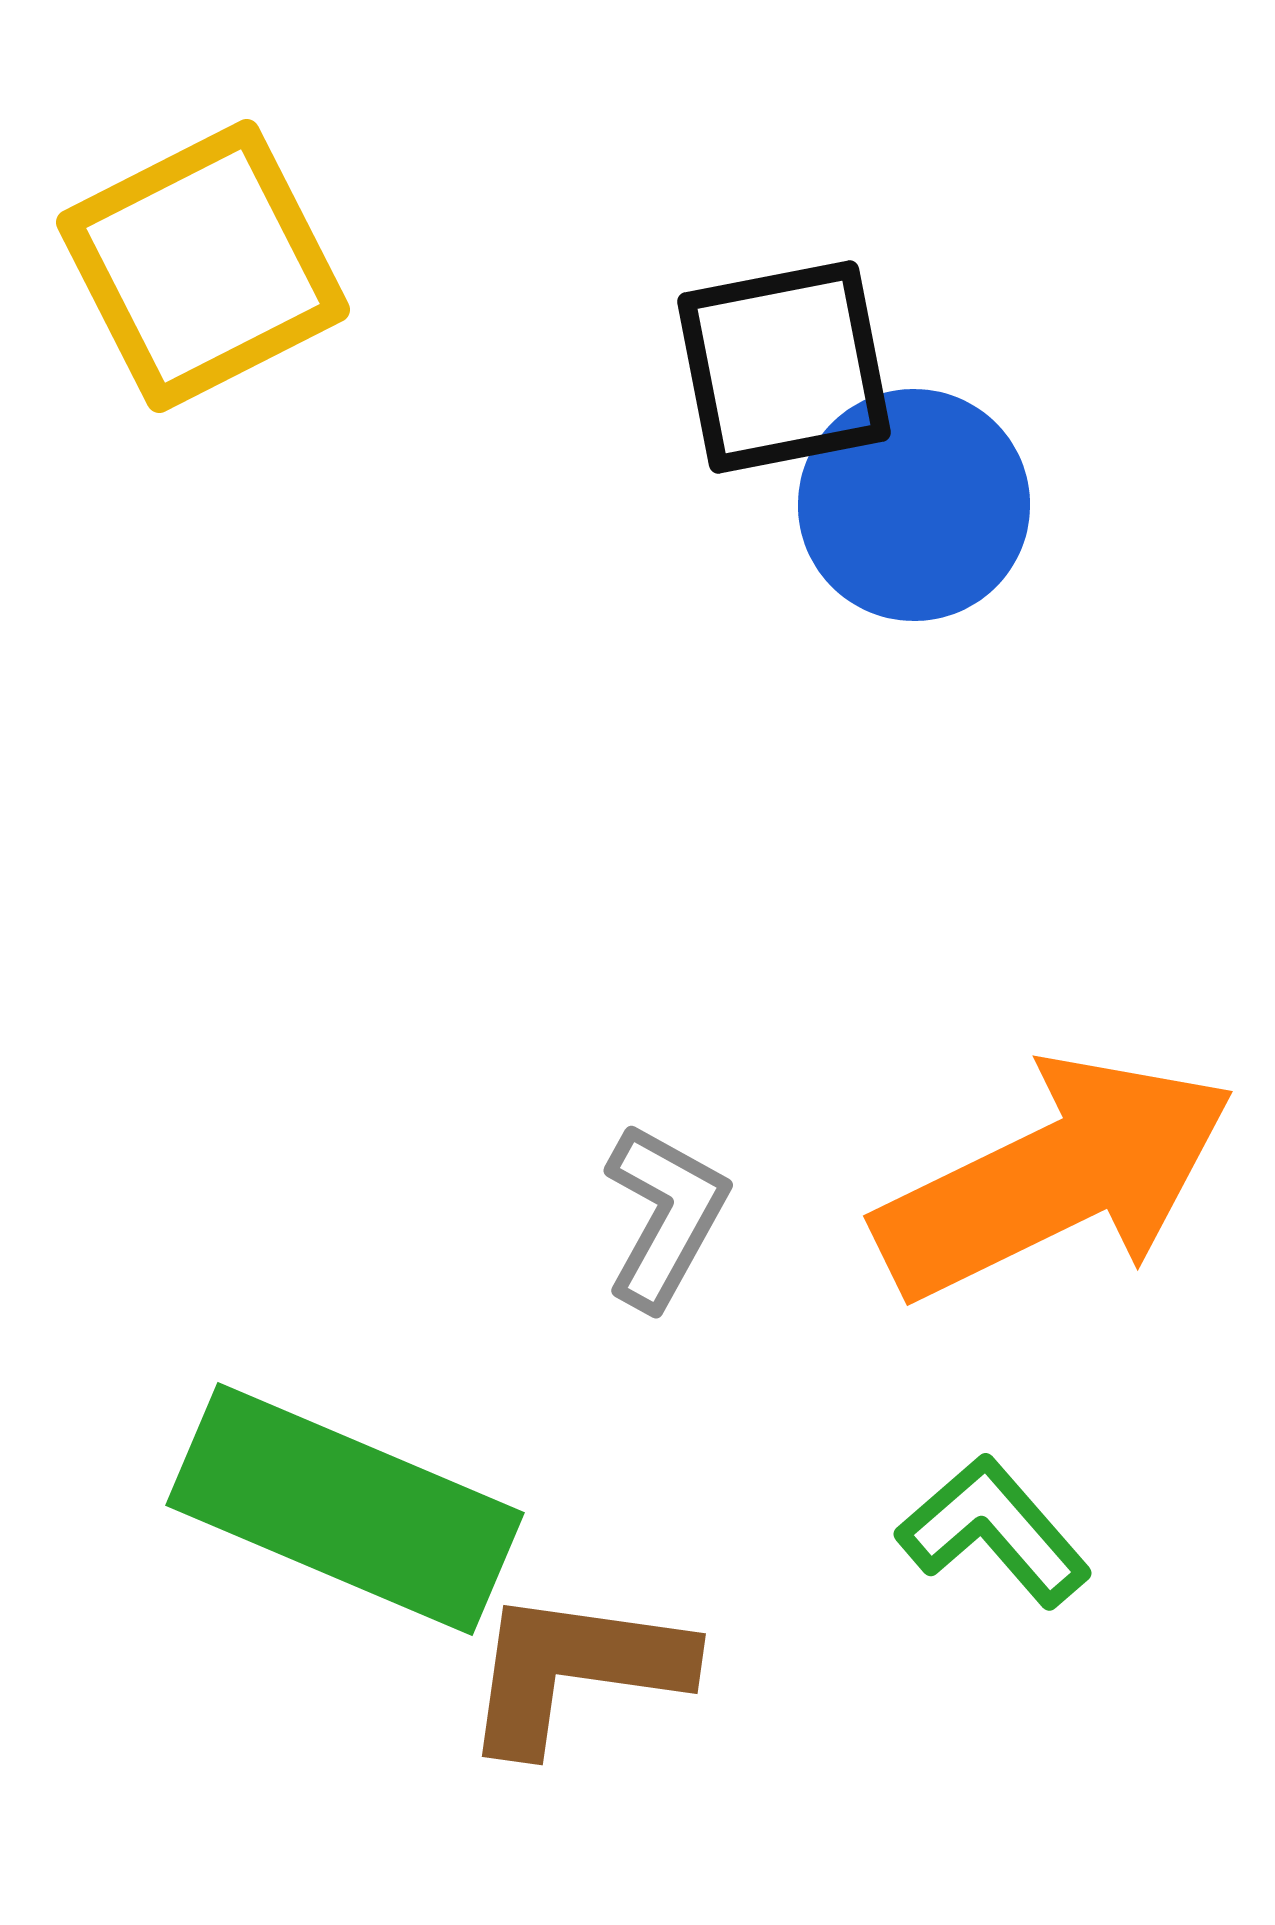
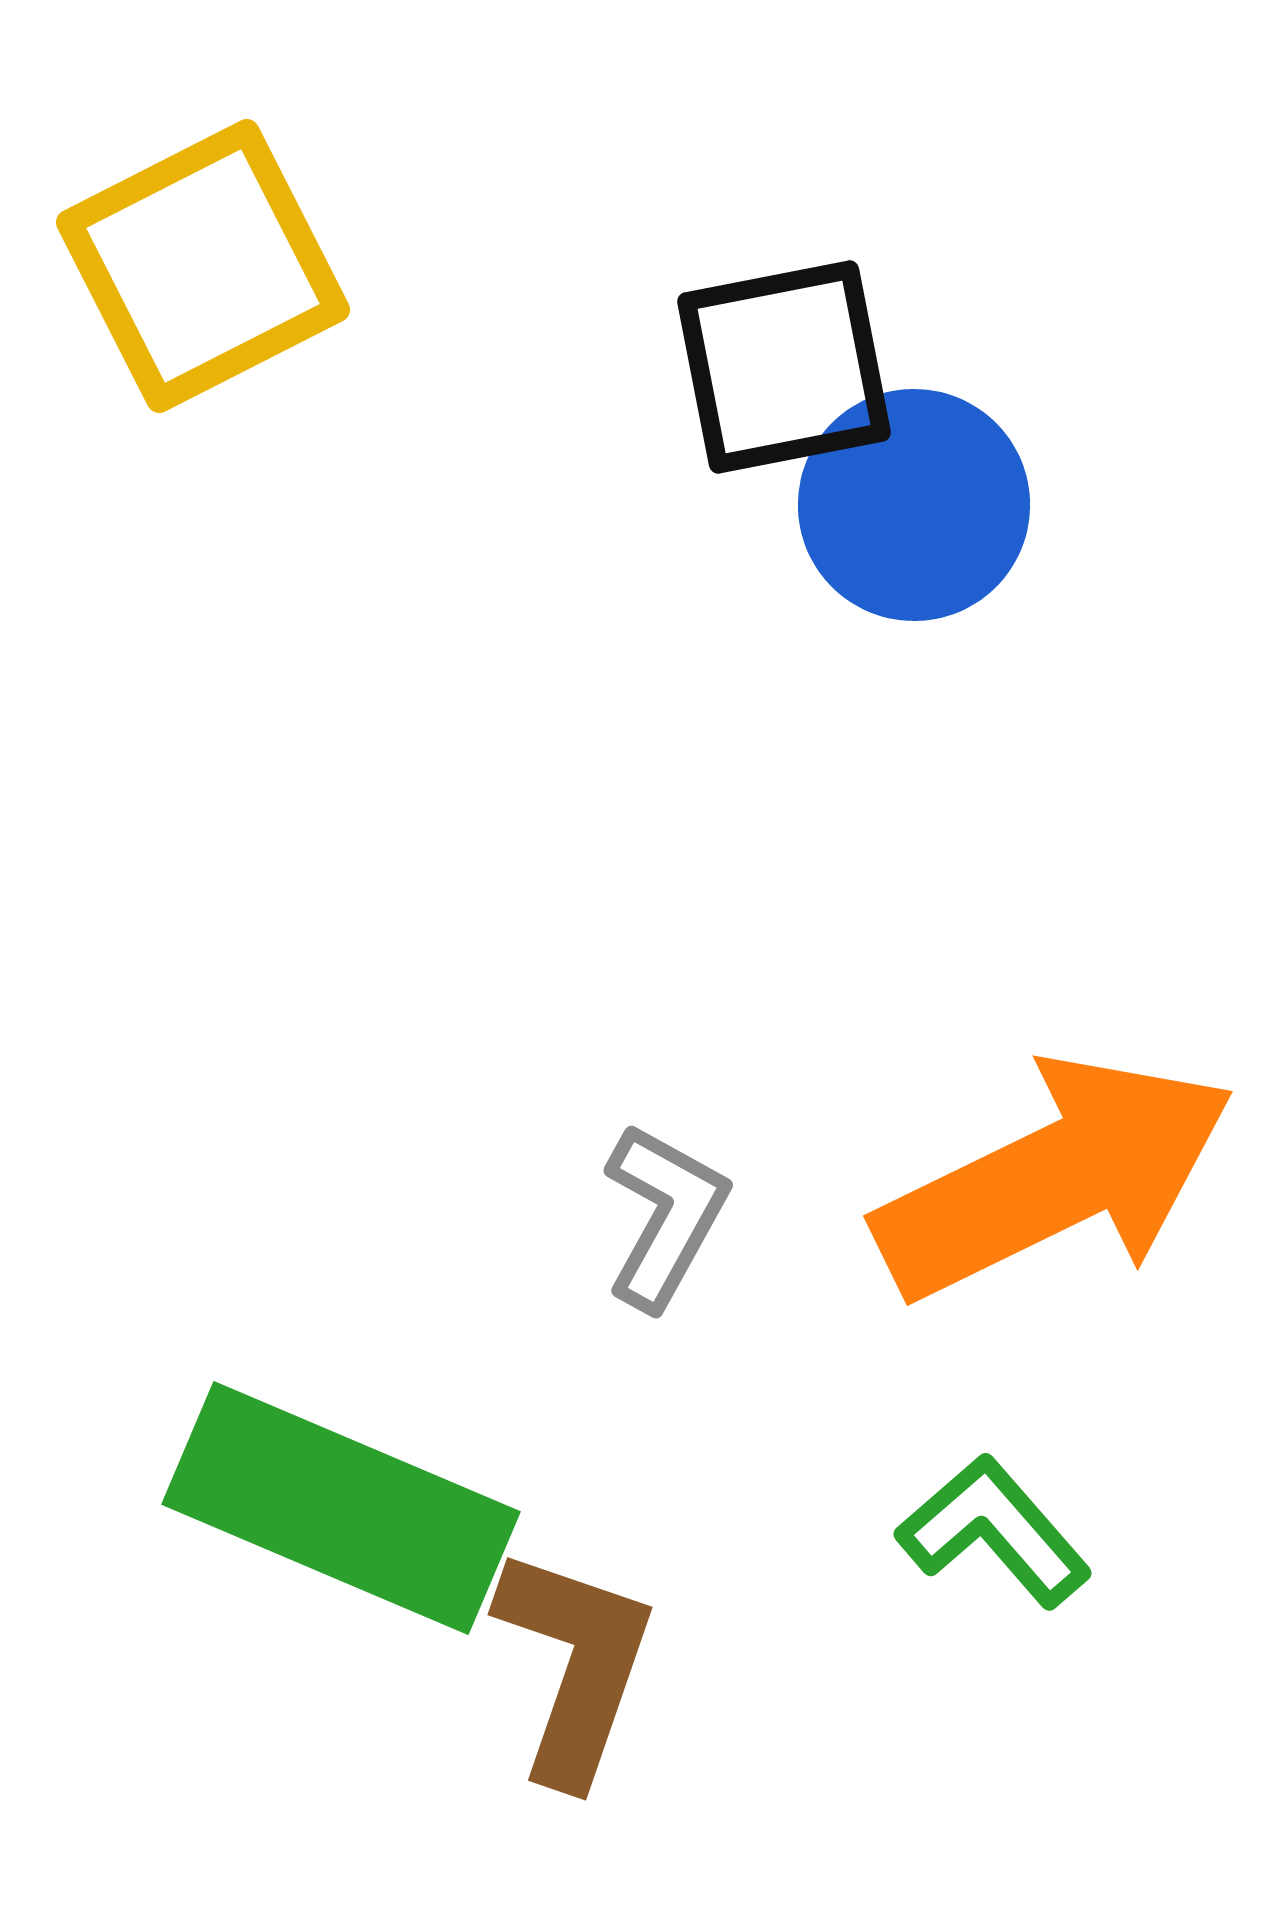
green rectangle: moved 4 px left, 1 px up
brown L-shape: moved 5 px up; rotated 101 degrees clockwise
